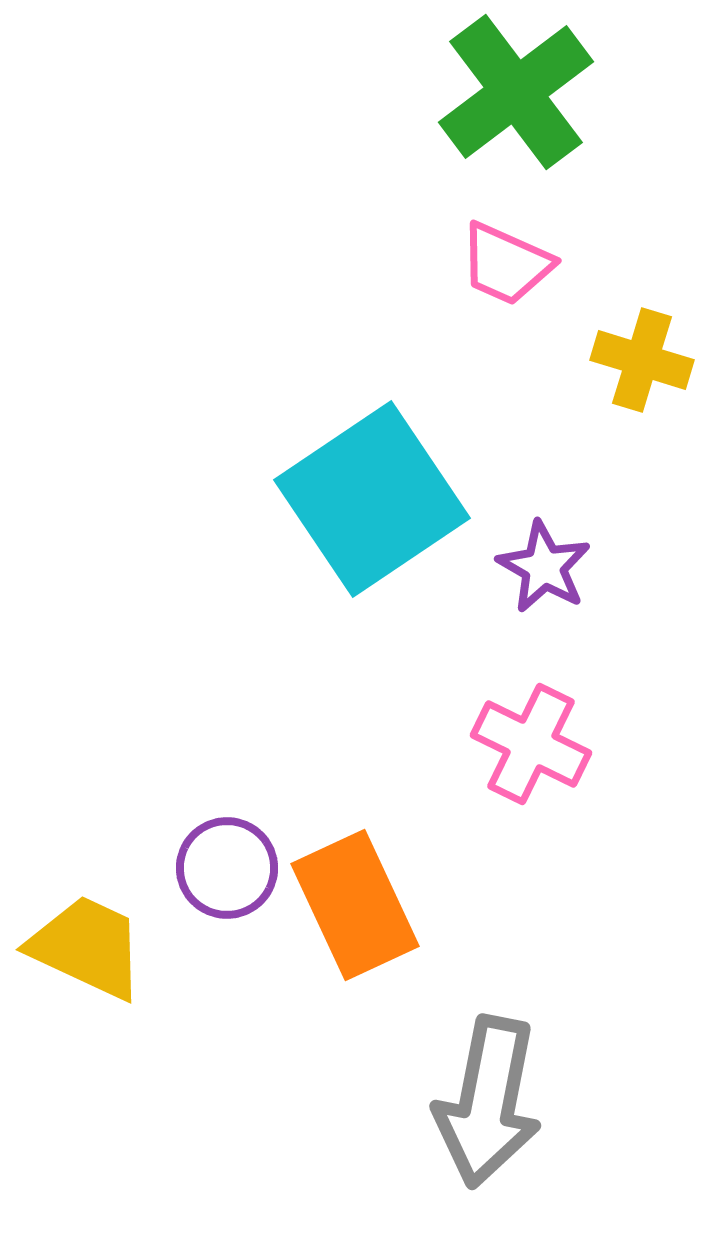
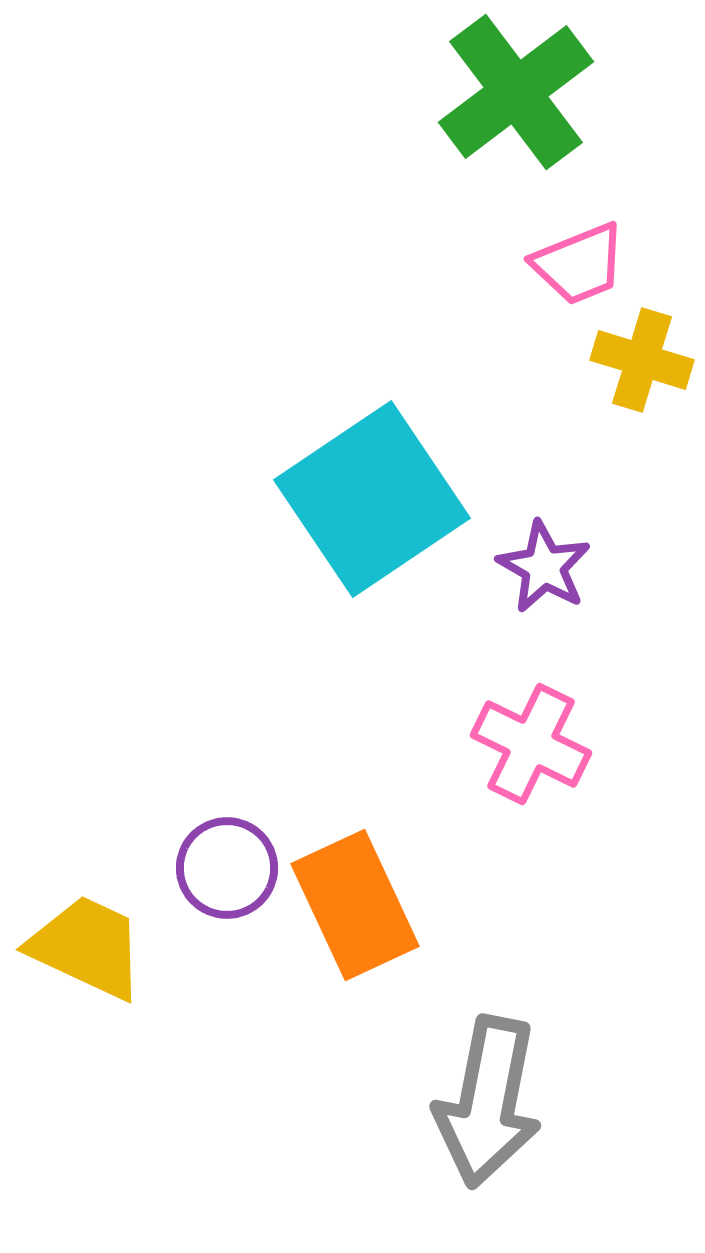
pink trapezoid: moved 73 px right; rotated 46 degrees counterclockwise
